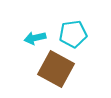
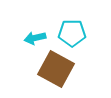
cyan pentagon: moved 1 px left, 1 px up; rotated 8 degrees clockwise
